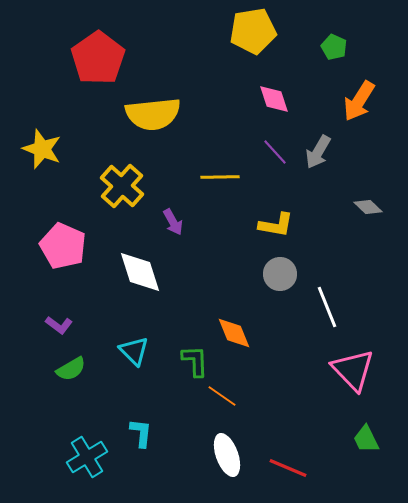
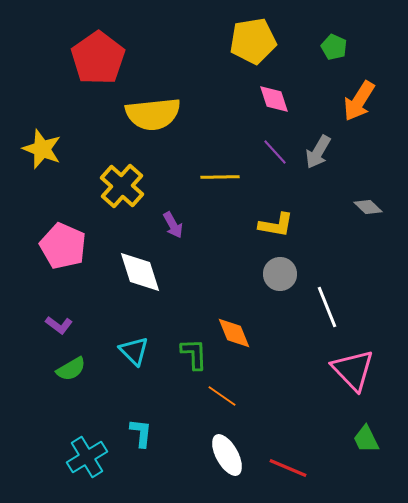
yellow pentagon: moved 10 px down
purple arrow: moved 3 px down
green L-shape: moved 1 px left, 7 px up
white ellipse: rotated 9 degrees counterclockwise
